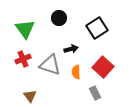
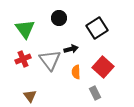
gray triangle: moved 5 px up; rotated 35 degrees clockwise
